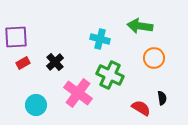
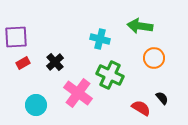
black semicircle: rotated 32 degrees counterclockwise
